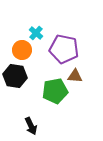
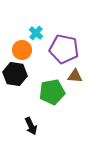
black hexagon: moved 2 px up
green pentagon: moved 3 px left, 1 px down
